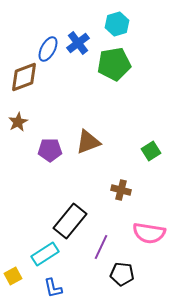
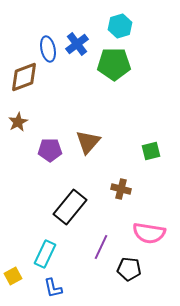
cyan hexagon: moved 3 px right, 2 px down
blue cross: moved 1 px left, 1 px down
blue ellipse: rotated 40 degrees counterclockwise
green pentagon: rotated 8 degrees clockwise
brown triangle: rotated 28 degrees counterclockwise
green square: rotated 18 degrees clockwise
brown cross: moved 1 px up
black rectangle: moved 14 px up
cyan rectangle: rotated 32 degrees counterclockwise
black pentagon: moved 7 px right, 5 px up
